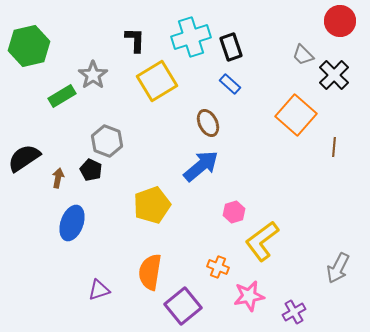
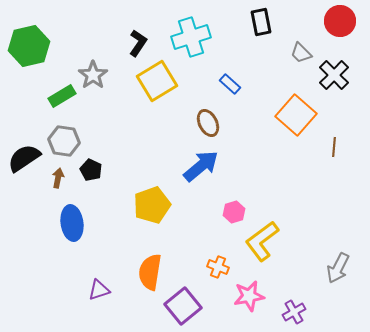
black L-shape: moved 3 px right, 3 px down; rotated 32 degrees clockwise
black rectangle: moved 30 px right, 25 px up; rotated 8 degrees clockwise
gray trapezoid: moved 2 px left, 2 px up
gray hexagon: moved 43 px left; rotated 12 degrees counterclockwise
blue ellipse: rotated 28 degrees counterclockwise
